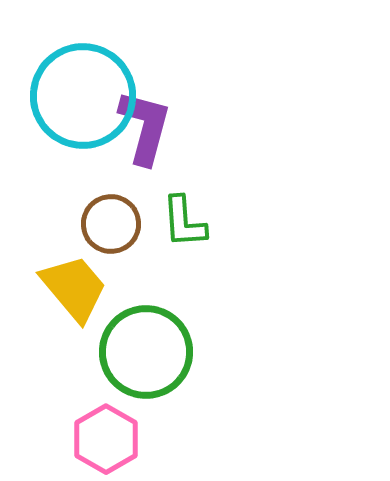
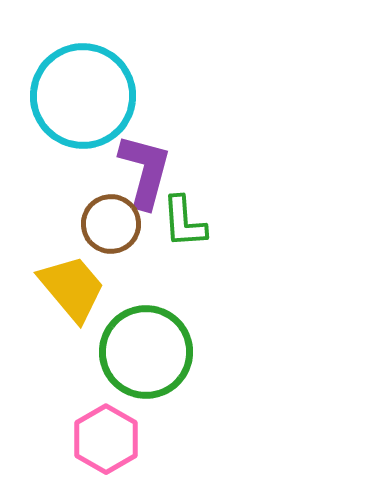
purple L-shape: moved 44 px down
yellow trapezoid: moved 2 px left
